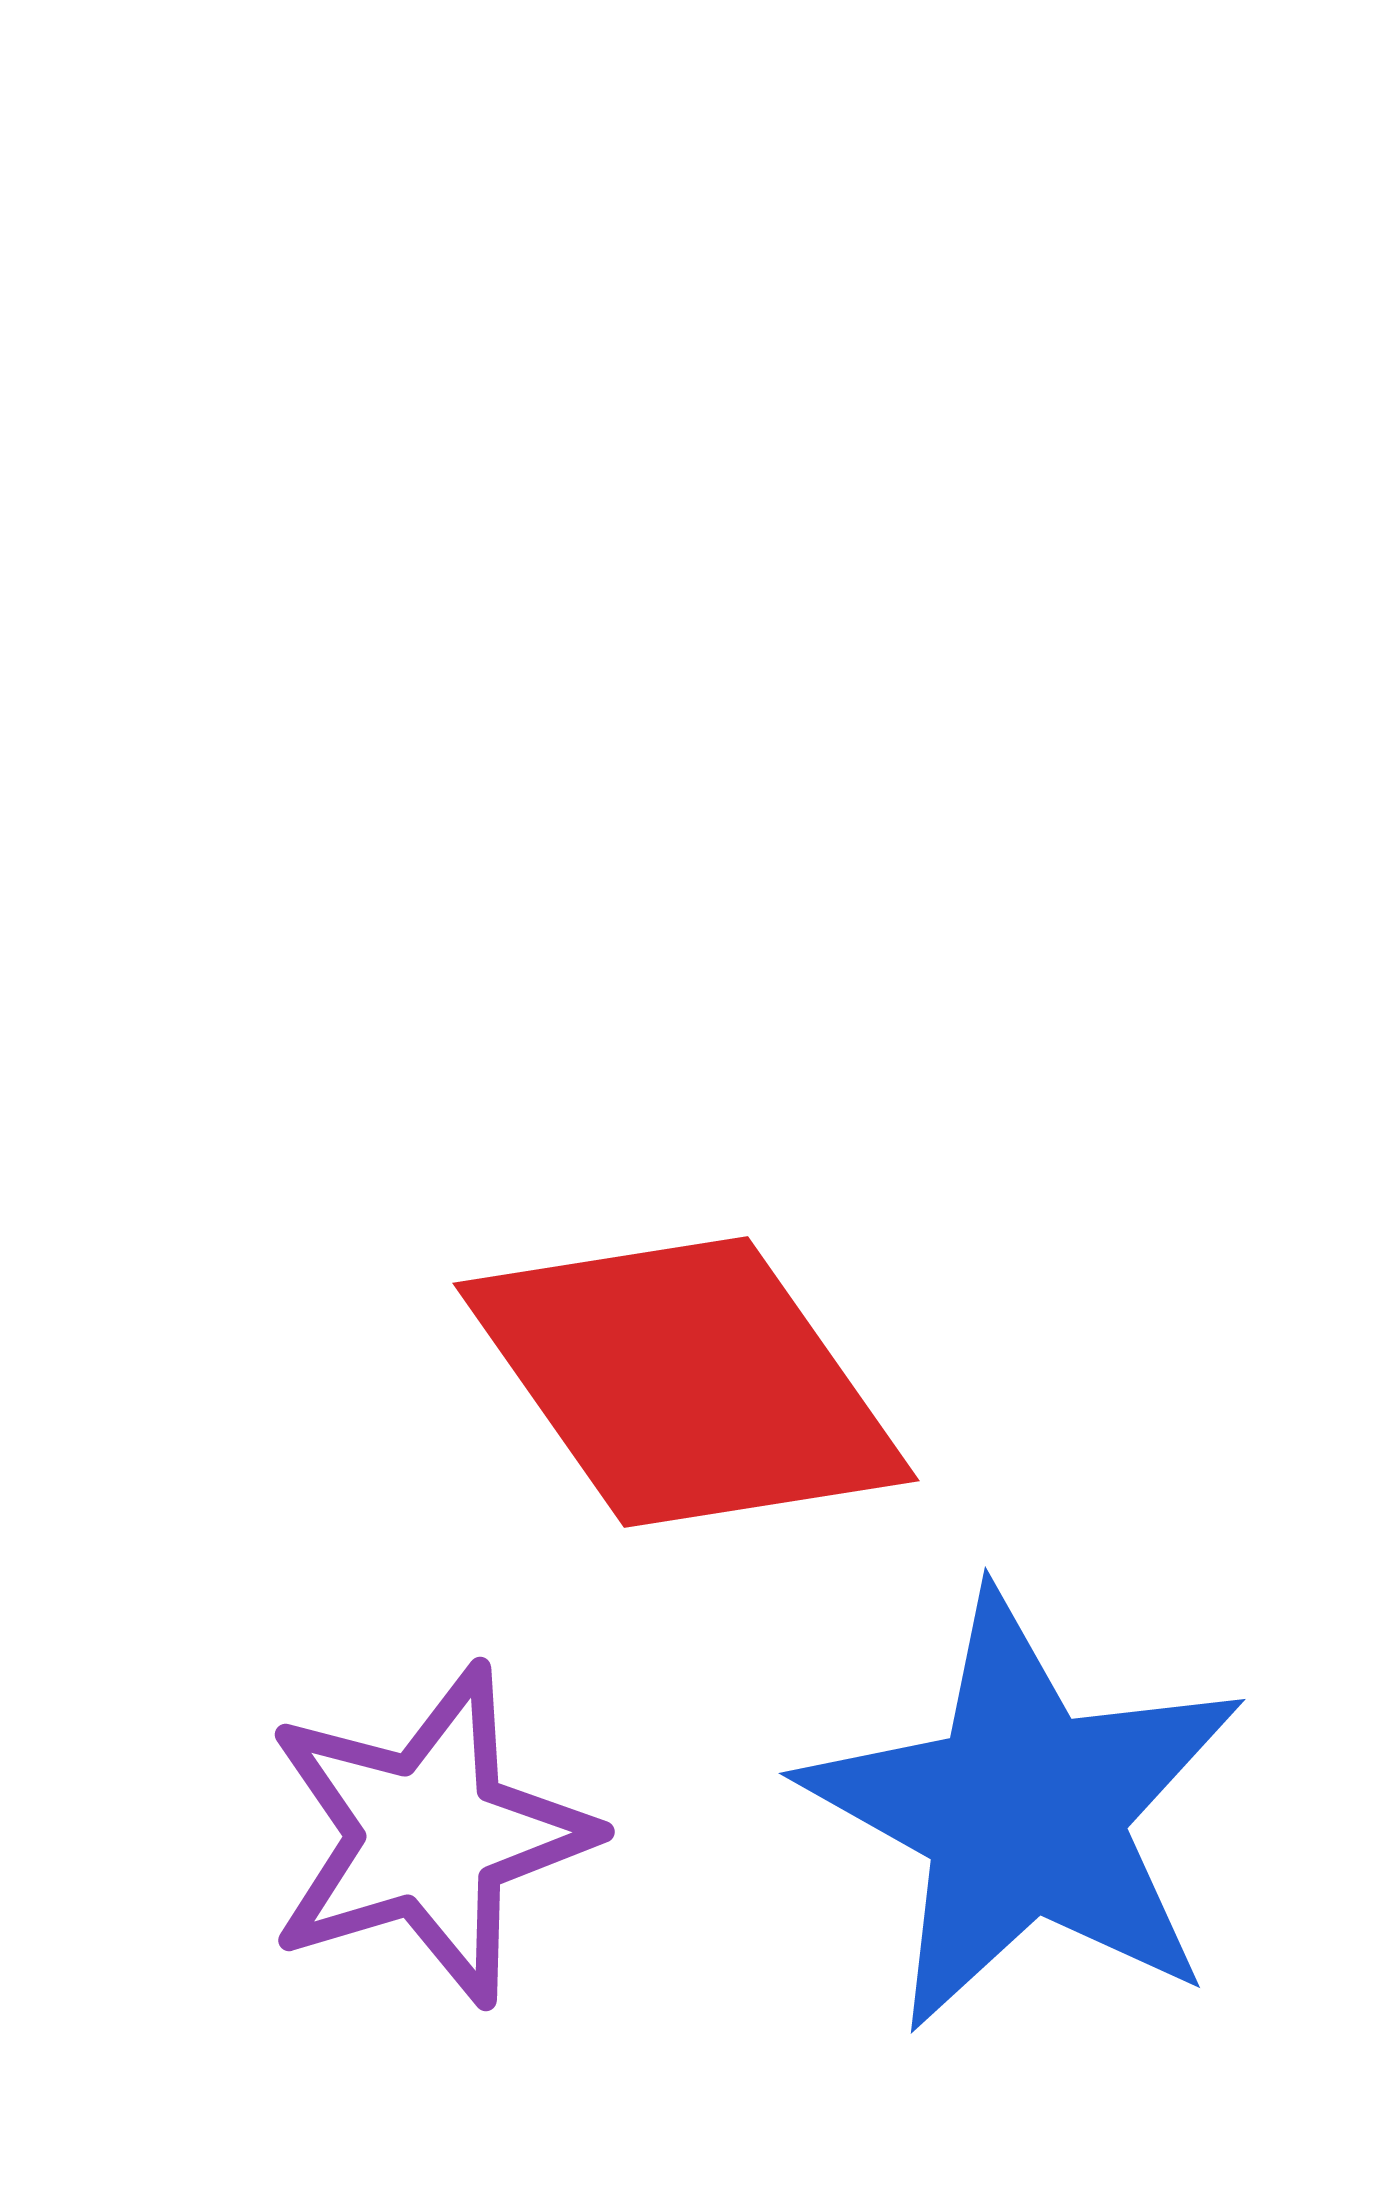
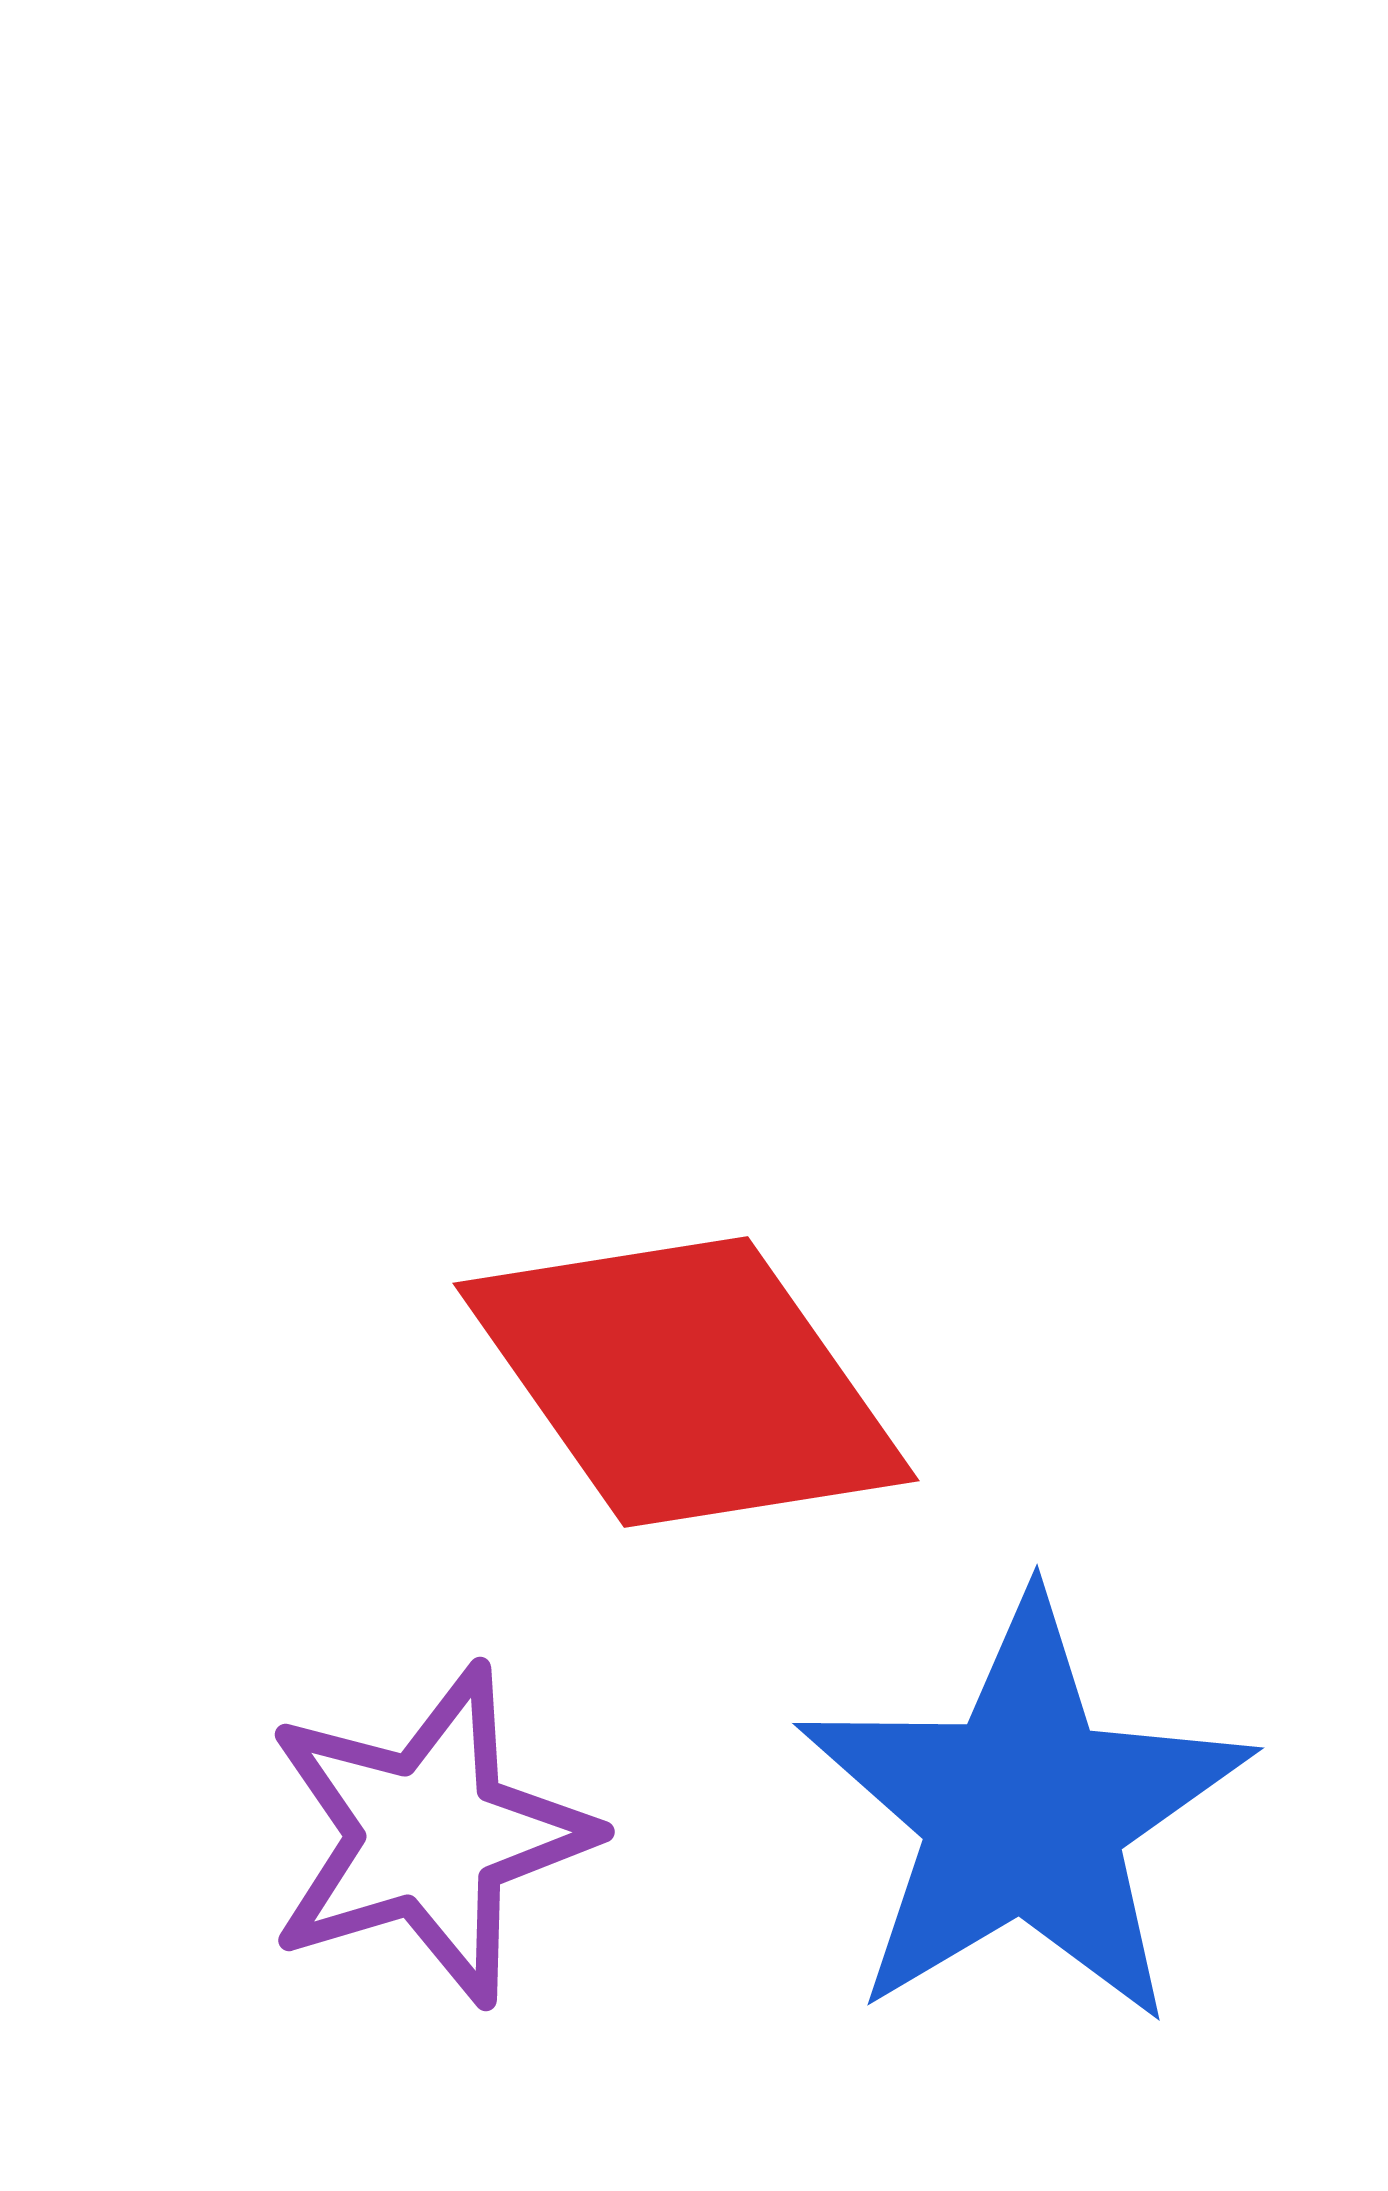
blue star: rotated 12 degrees clockwise
